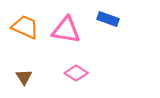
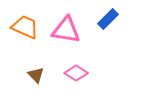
blue rectangle: rotated 65 degrees counterclockwise
brown triangle: moved 12 px right, 2 px up; rotated 12 degrees counterclockwise
